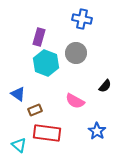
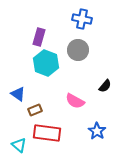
gray circle: moved 2 px right, 3 px up
